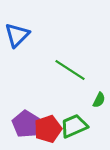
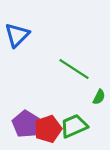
green line: moved 4 px right, 1 px up
green semicircle: moved 3 px up
